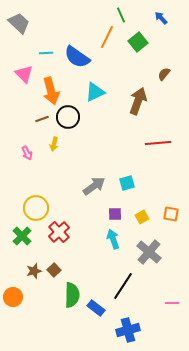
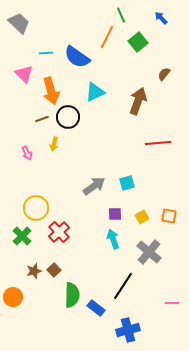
orange square: moved 2 px left, 2 px down
